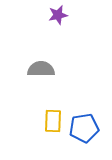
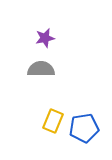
purple star: moved 13 px left, 23 px down
yellow rectangle: rotated 20 degrees clockwise
